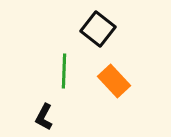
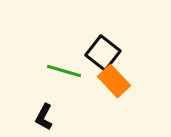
black square: moved 5 px right, 24 px down
green line: rotated 76 degrees counterclockwise
